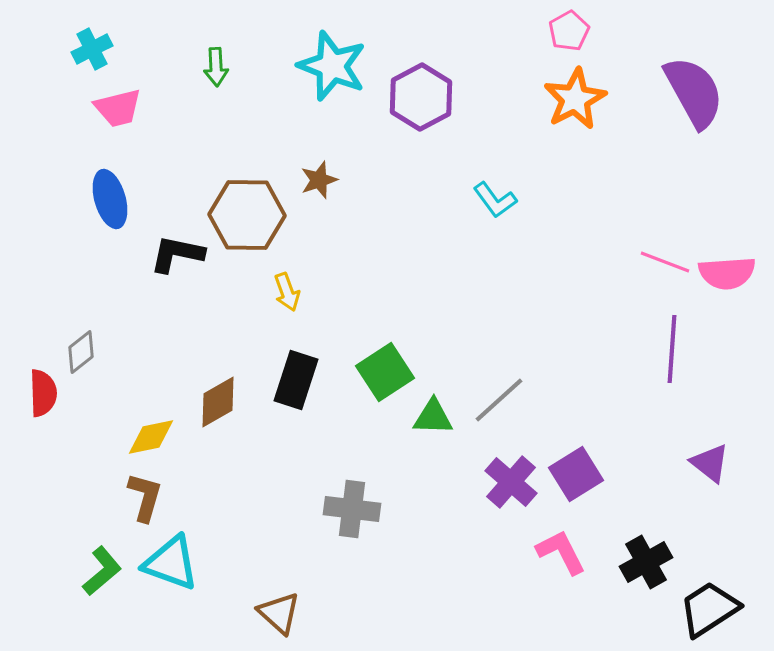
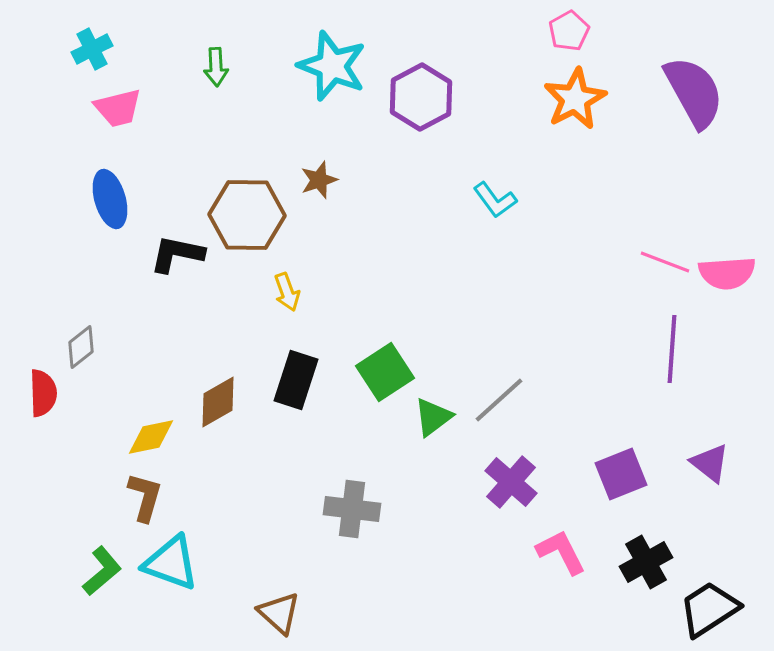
gray diamond: moved 5 px up
green triangle: rotated 39 degrees counterclockwise
purple square: moved 45 px right; rotated 10 degrees clockwise
